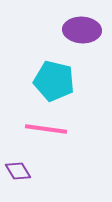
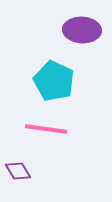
cyan pentagon: rotated 12 degrees clockwise
